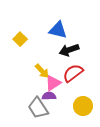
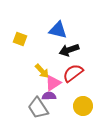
yellow square: rotated 24 degrees counterclockwise
